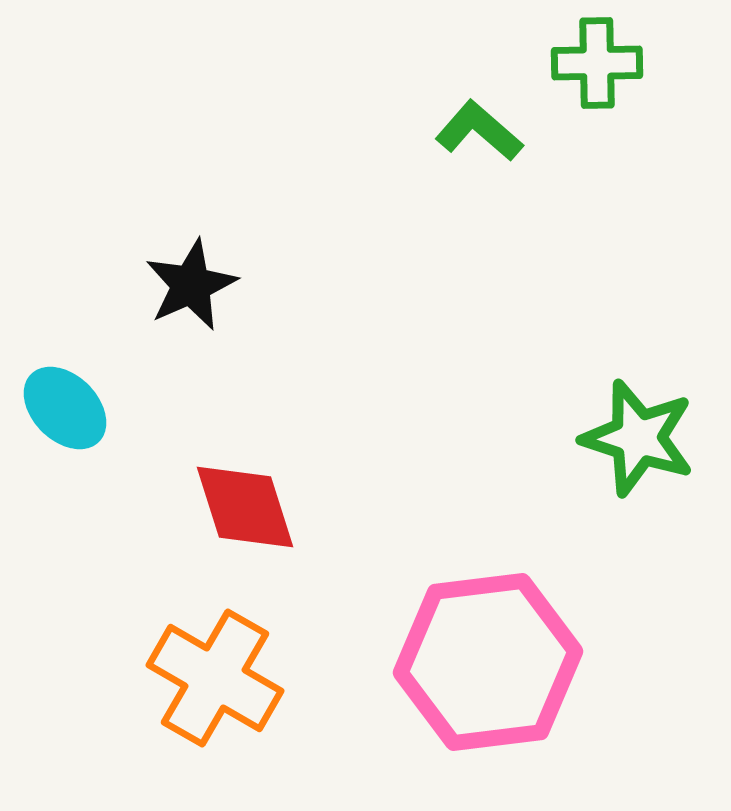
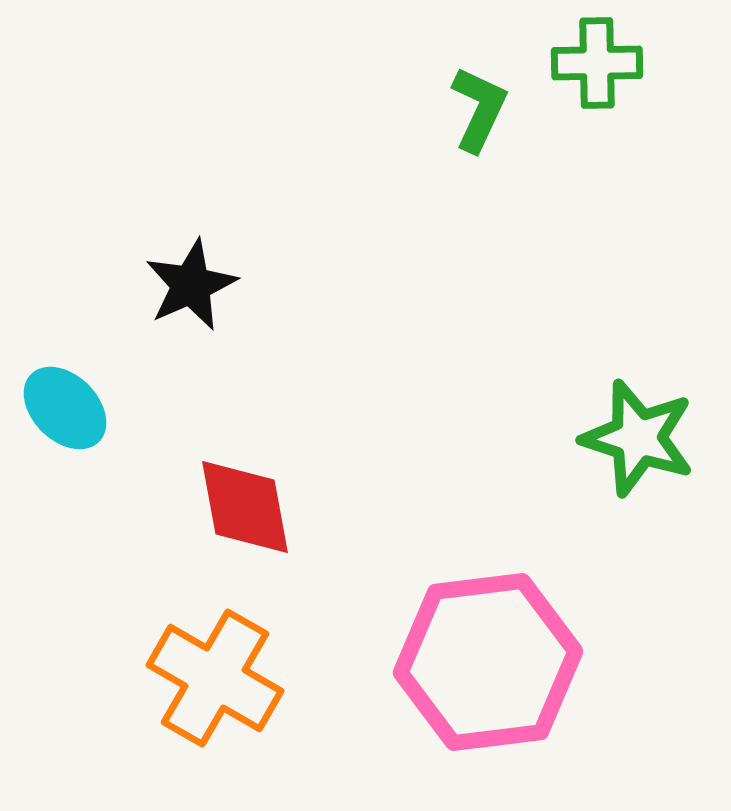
green L-shape: moved 22 px up; rotated 74 degrees clockwise
red diamond: rotated 7 degrees clockwise
